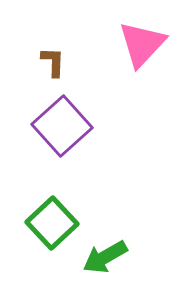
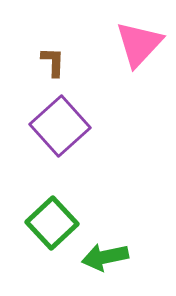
pink triangle: moved 3 px left
purple square: moved 2 px left
green arrow: rotated 18 degrees clockwise
